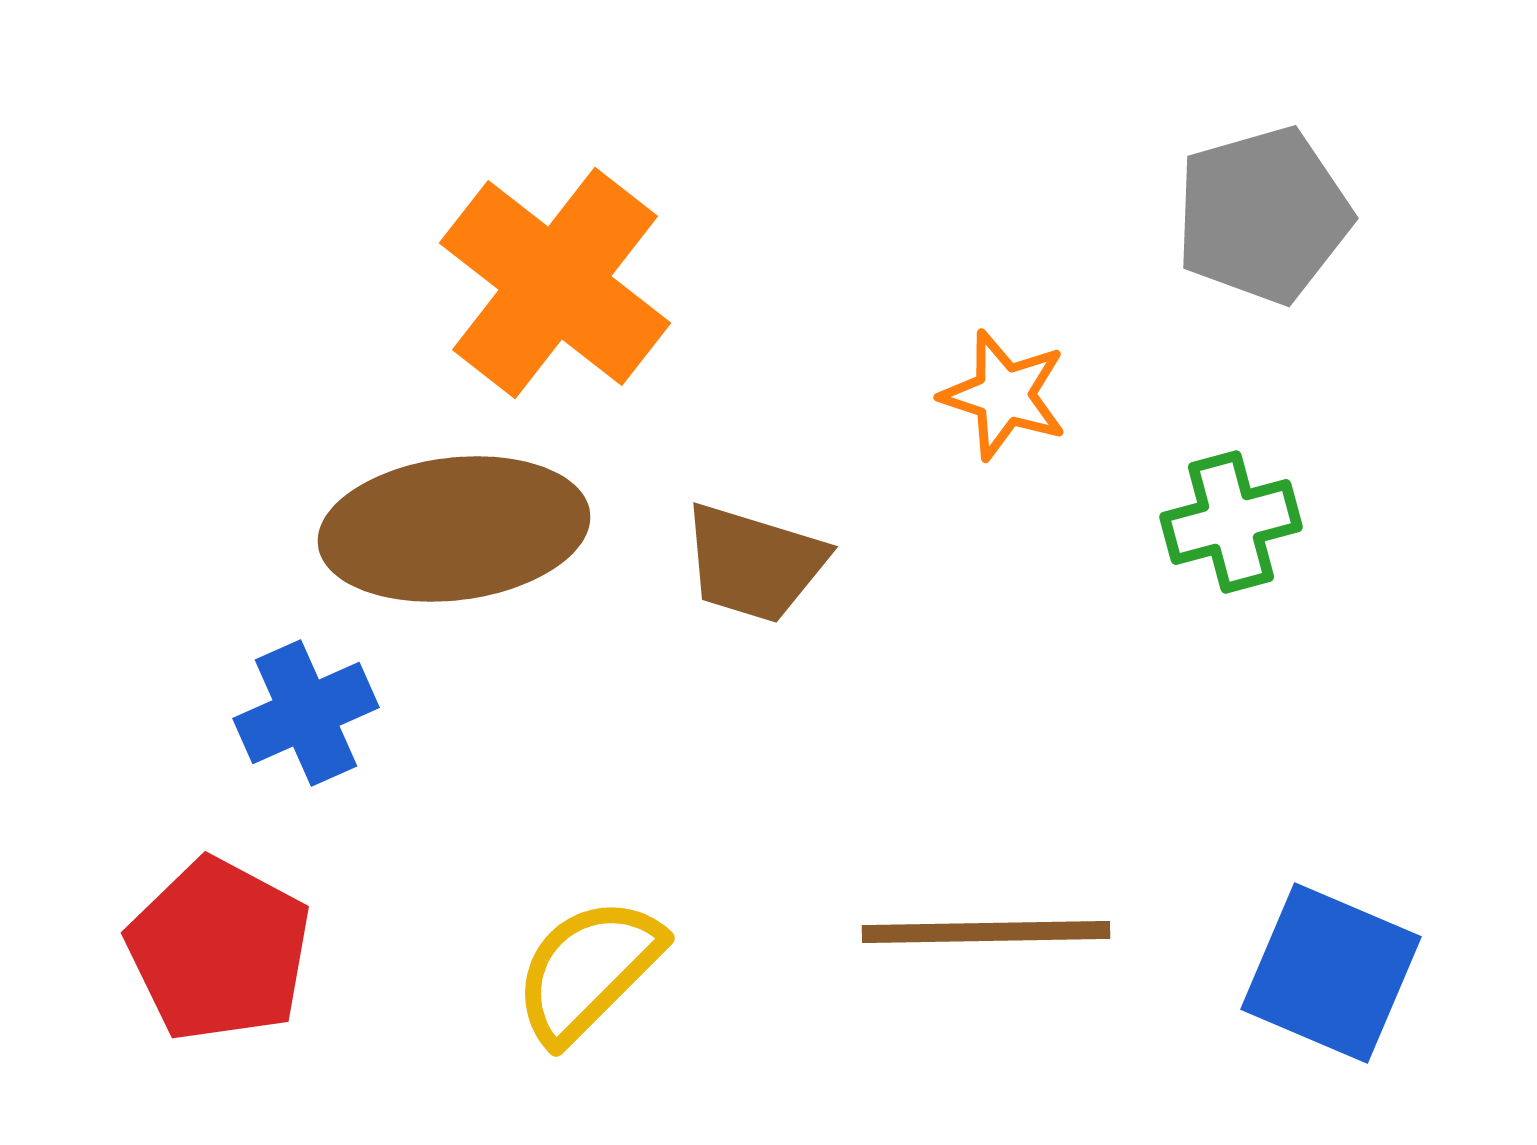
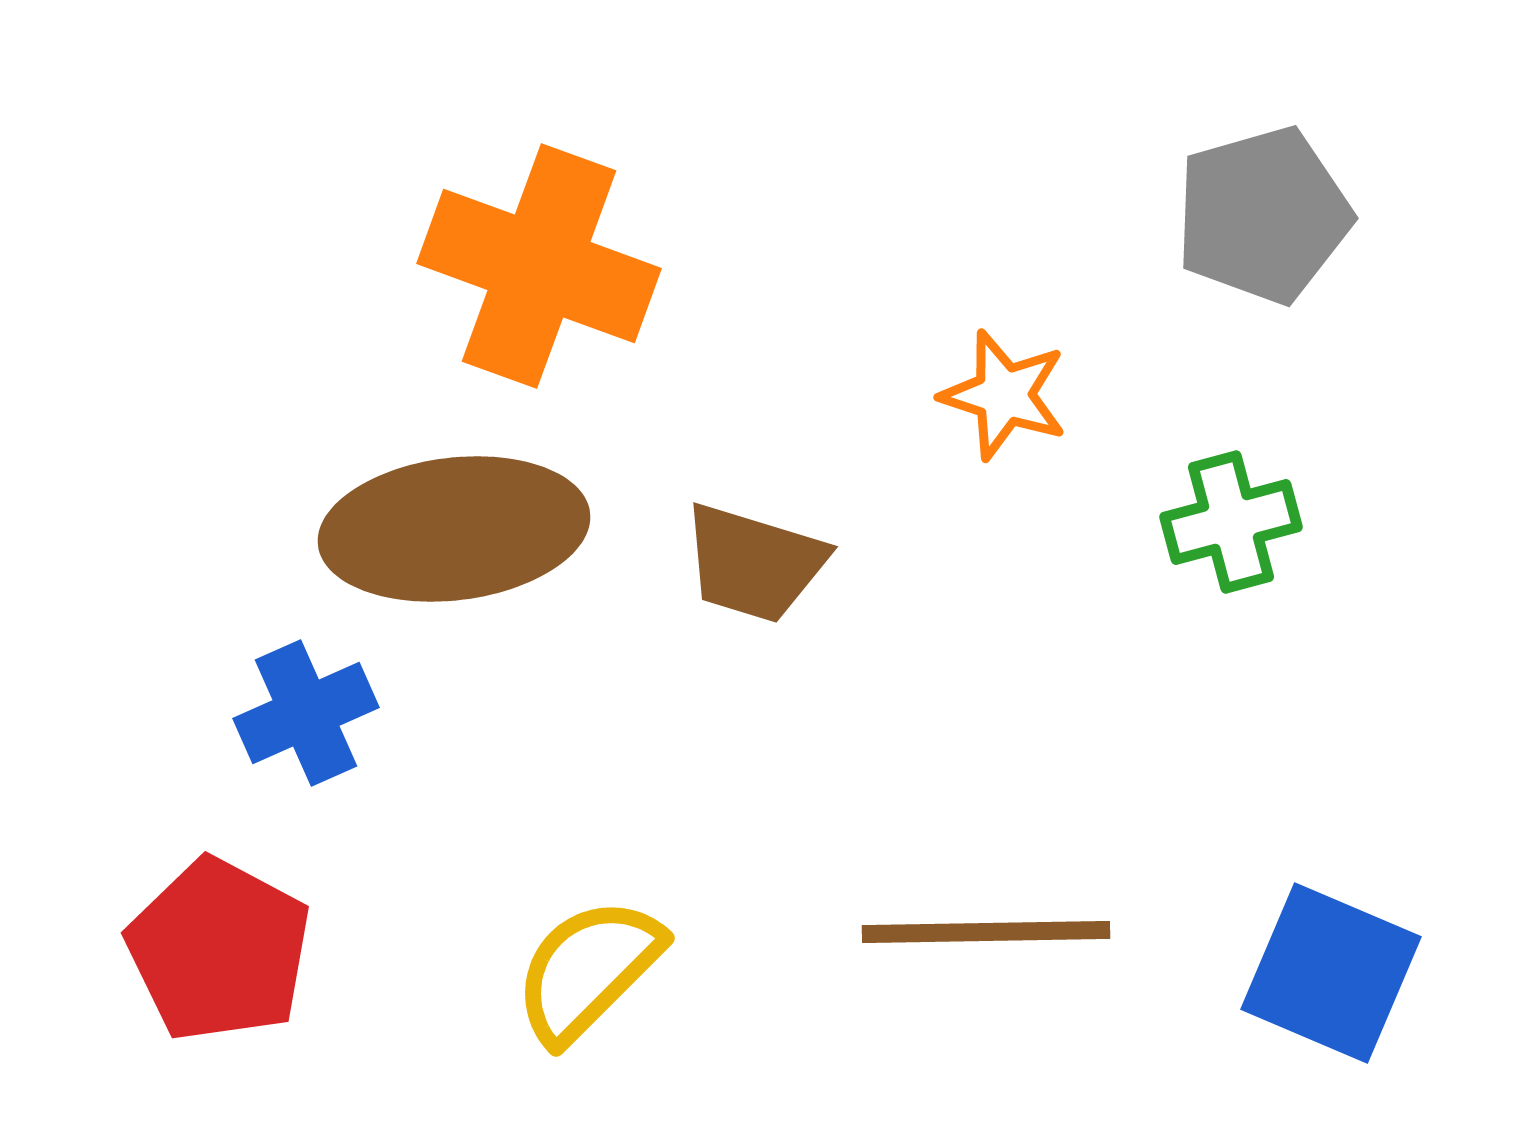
orange cross: moved 16 px left, 17 px up; rotated 18 degrees counterclockwise
